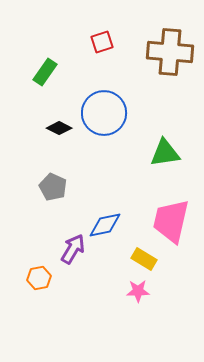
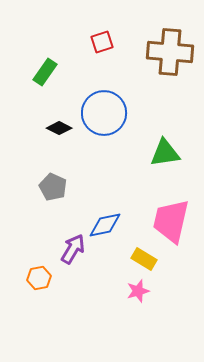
pink star: rotated 15 degrees counterclockwise
